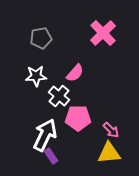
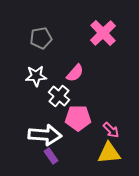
white arrow: rotated 68 degrees clockwise
